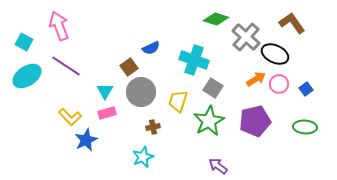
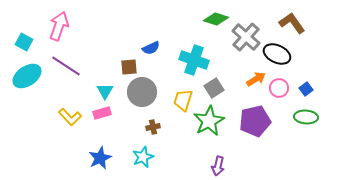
pink arrow: rotated 40 degrees clockwise
black ellipse: moved 2 px right
brown square: rotated 30 degrees clockwise
pink circle: moved 4 px down
gray square: moved 1 px right; rotated 24 degrees clockwise
gray circle: moved 1 px right
yellow trapezoid: moved 5 px right, 1 px up
pink rectangle: moved 5 px left
green ellipse: moved 1 px right, 10 px up
blue star: moved 14 px right, 18 px down
purple arrow: rotated 114 degrees counterclockwise
